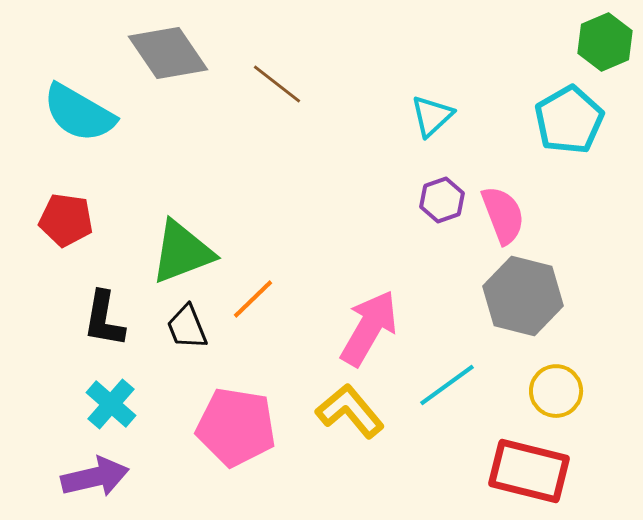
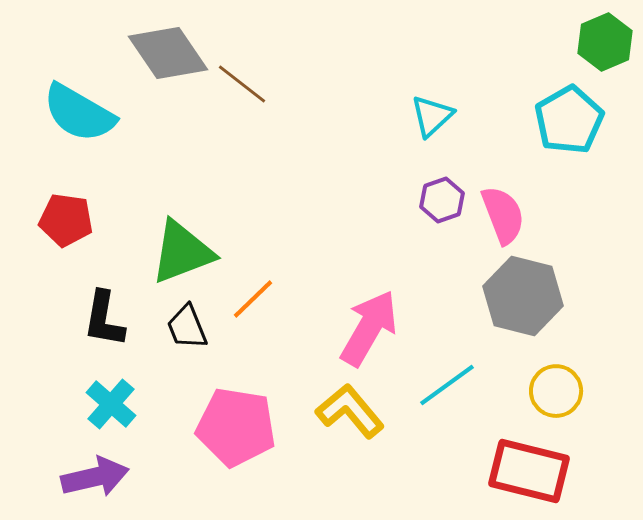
brown line: moved 35 px left
